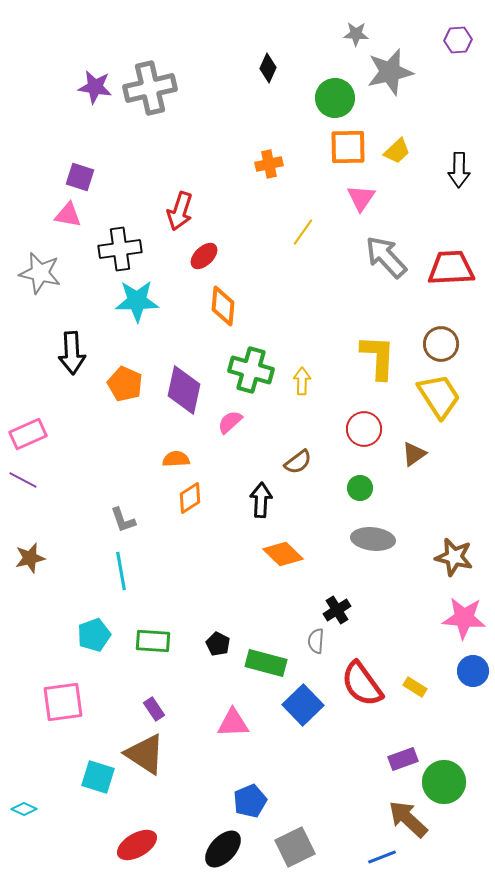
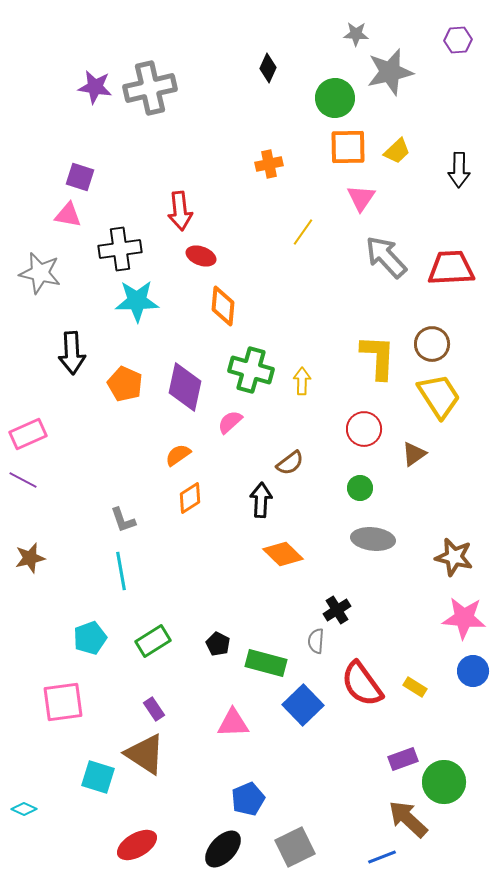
red arrow at (180, 211): rotated 24 degrees counterclockwise
red ellipse at (204, 256): moved 3 px left; rotated 64 degrees clockwise
brown circle at (441, 344): moved 9 px left
purple diamond at (184, 390): moved 1 px right, 3 px up
orange semicircle at (176, 459): moved 2 px right, 4 px up; rotated 32 degrees counterclockwise
brown semicircle at (298, 462): moved 8 px left, 1 px down
cyan pentagon at (94, 635): moved 4 px left, 3 px down
green rectangle at (153, 641): rotated 36 degrees counterclockwise
blue pentagon at (250, 801): moved 2 px left, 2 px up
